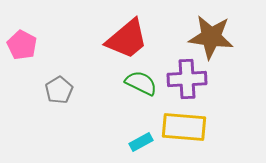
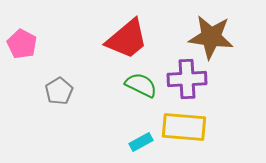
pink pentagon: moved 1 px up
green semicircle: moved 2 px down
gray pentagon: moved 1 px down
